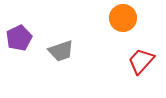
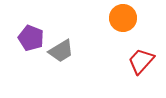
purple pentagon: moved 12 px right; rotated 25 degrees counterclockwise
gray trapezoid: rotated 12 degrees counterclockwise
